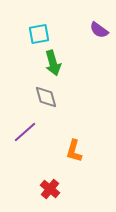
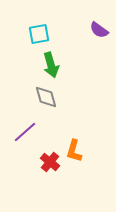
green arrow: moved 2 px left, 2 px down
red cross: moved 27 px up
